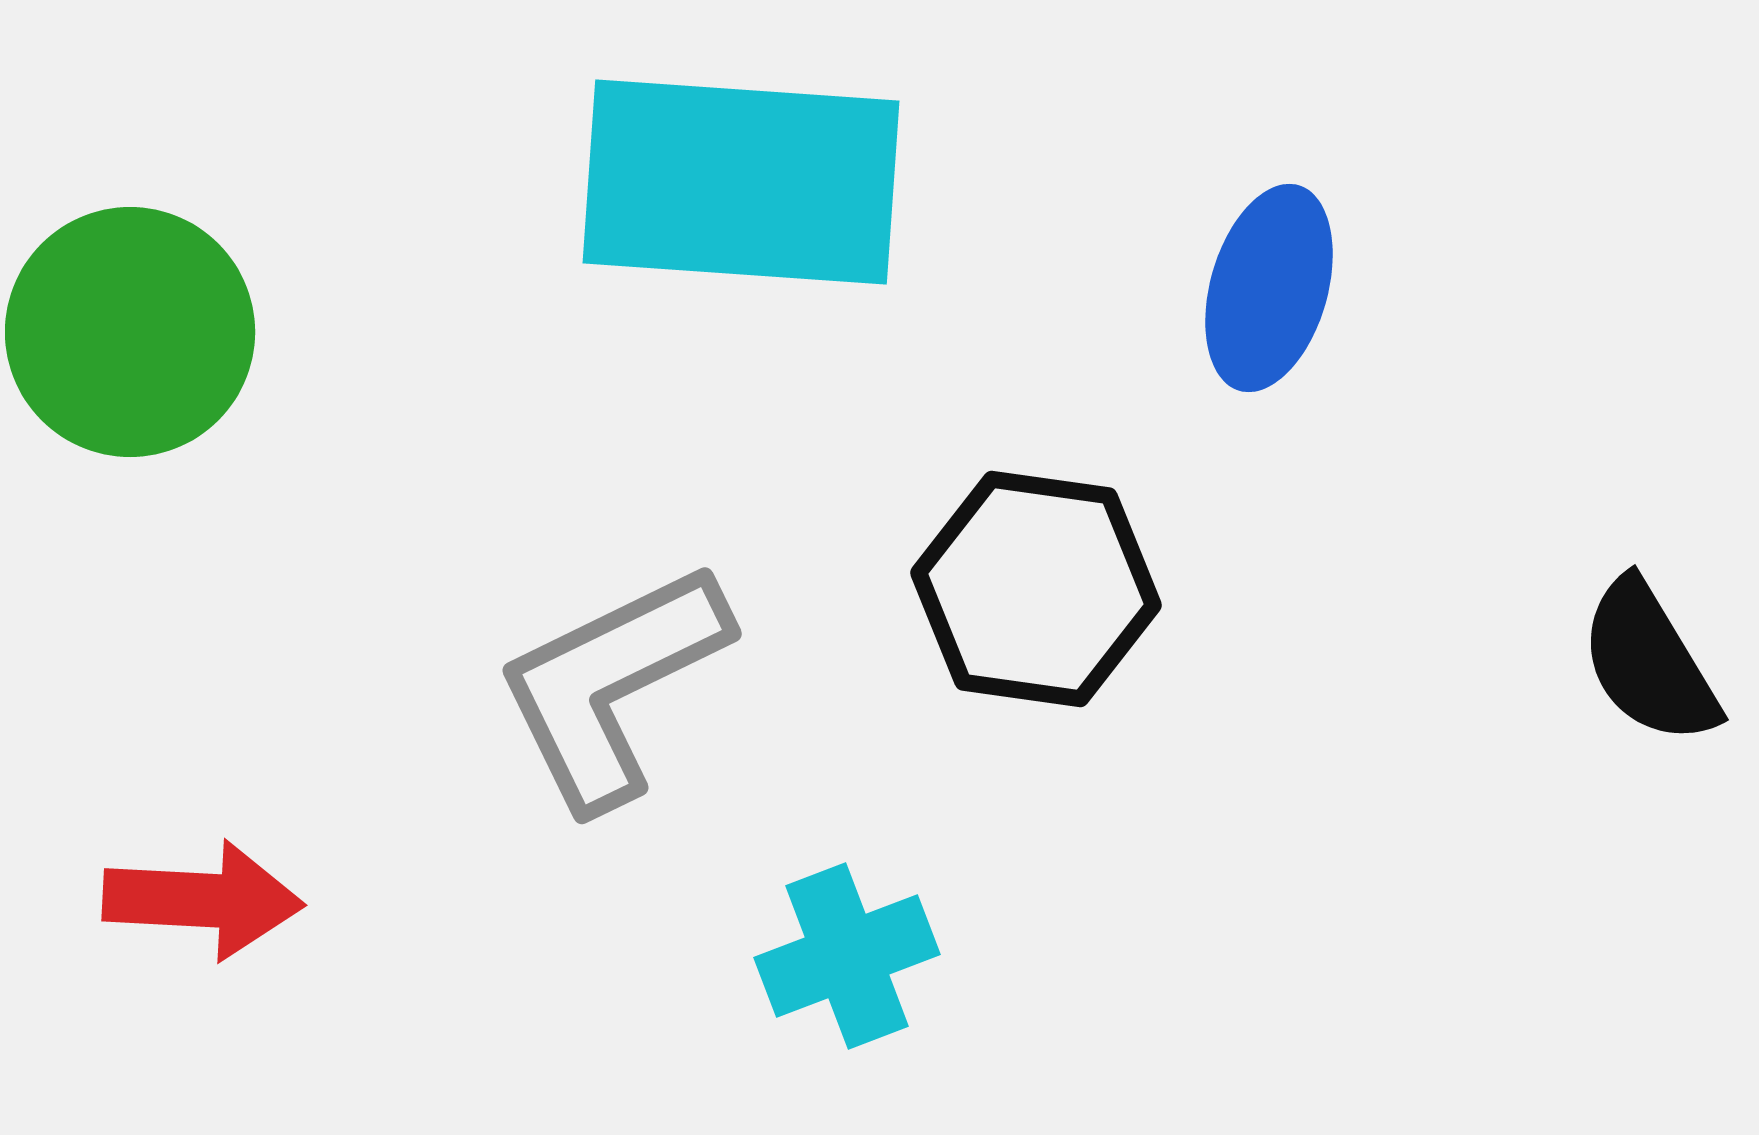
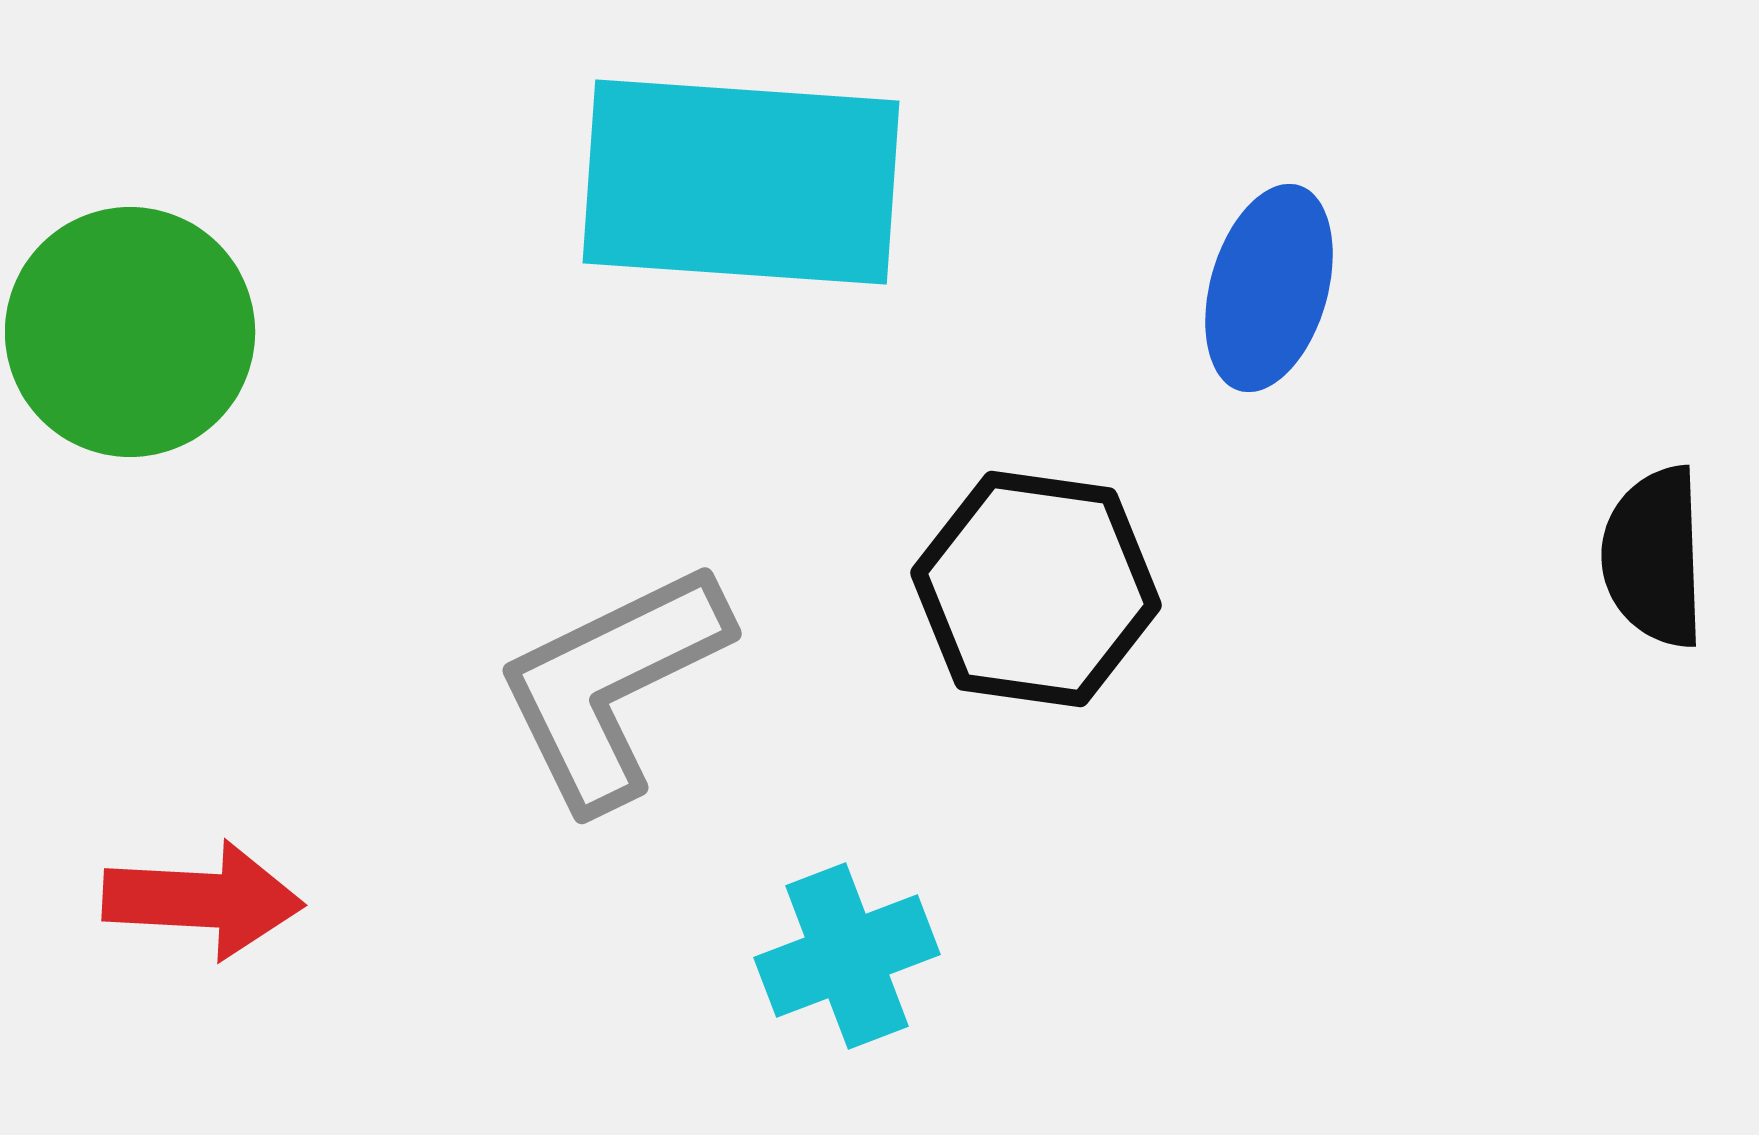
black semicircle: moved 5 px right, 105 px up; rotated 29 degrees clockwise
